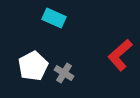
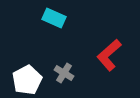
red L-shape: moved 11 px left
white pentagon: moved 6 px left, 14 px down
